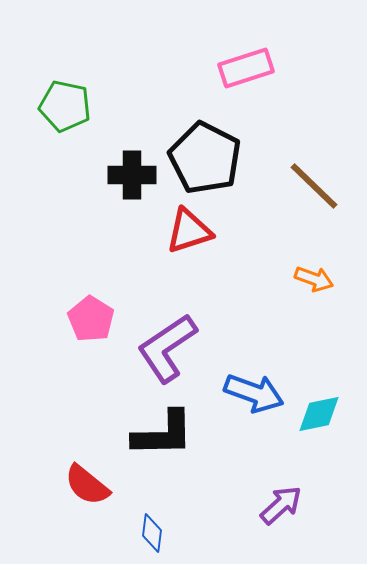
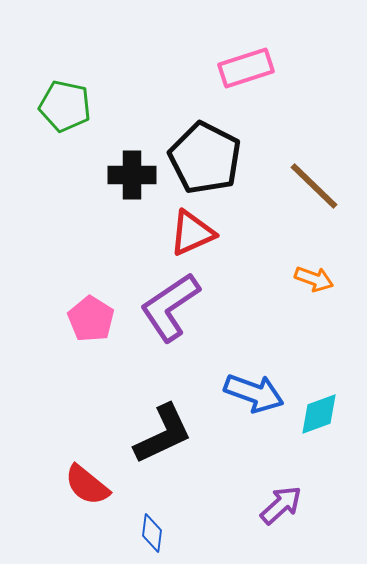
red triangle: moved 3 px right, 2 px down; rotated 6 degrees counterclockwise
purple L-shape: moved 3 px right, 41 px up
cyan diamond: rotated 9 degrees counterclockwise
black L-shape: rotated 24 degrees counterclockwise
